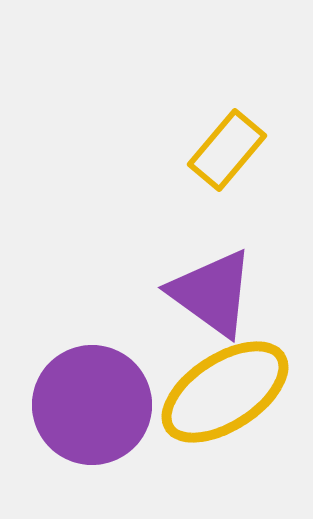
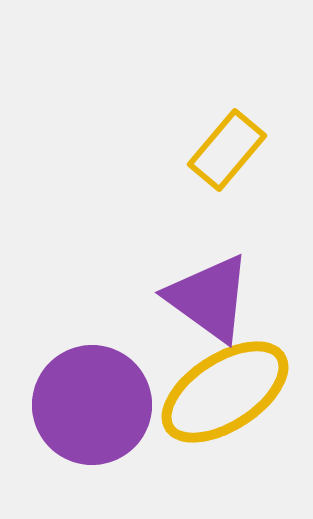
purple triangle: moved 3 px left, 5 px down
